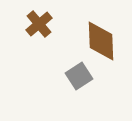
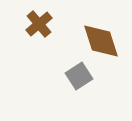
brown diamond: rotated 15 degrees counterclockwise
